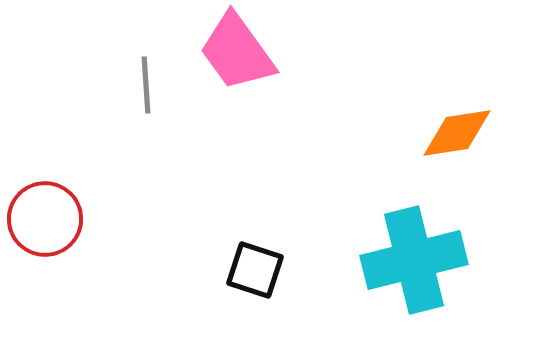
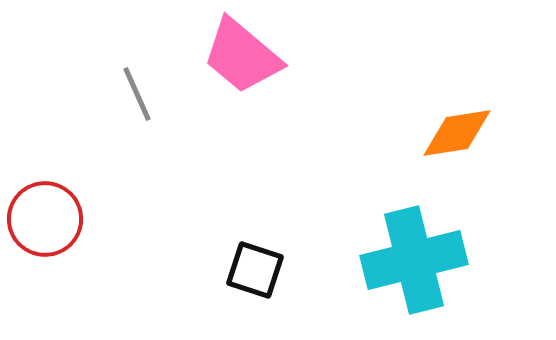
pink trapezoid: moved 5 px right, 4 px down; rotated 14 degrees counterclockwise
gray line: moved 9 px left, 9 px down; rotated 20 degrees counterclockwise
